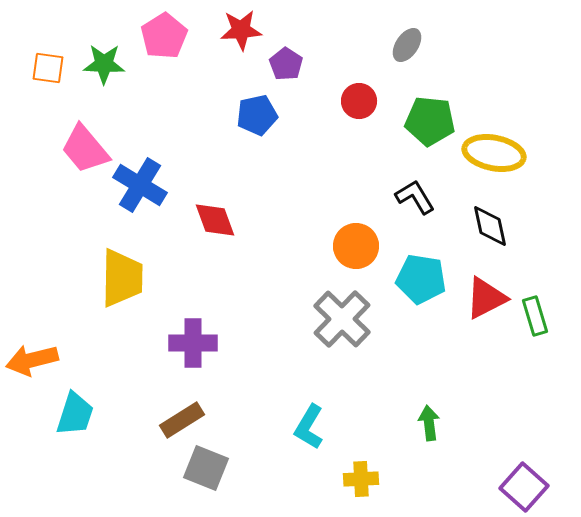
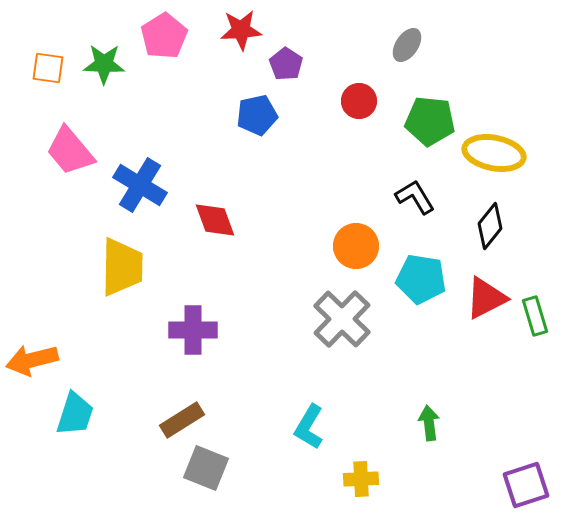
pink trapezoid: moved 15 px left, 2 px down
black diamond: rotated 51 degrees clockwise
yellow trapezoid: moved 11 px up
purple cross: moved 13 px up
purple square: moved 2 px right, 2 px up; rotated 30 degrees clockwise
